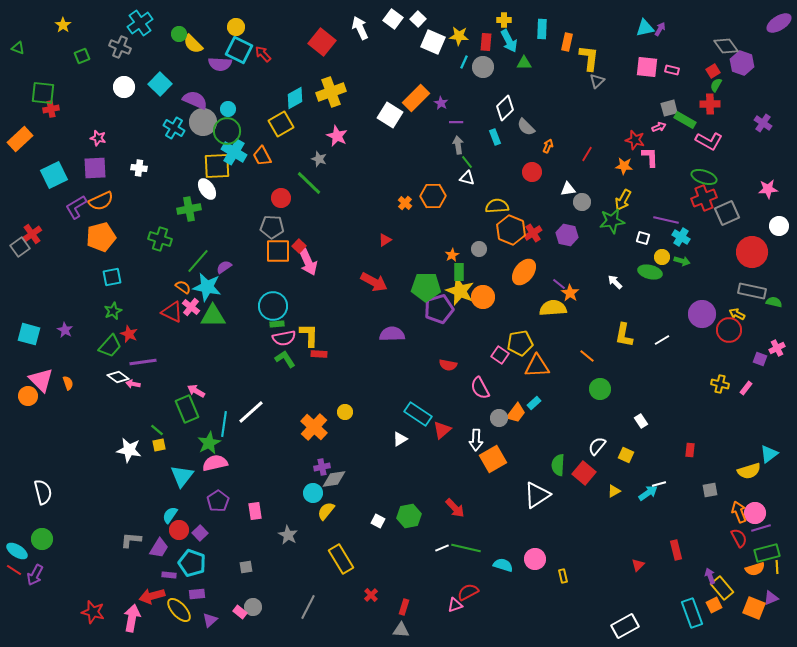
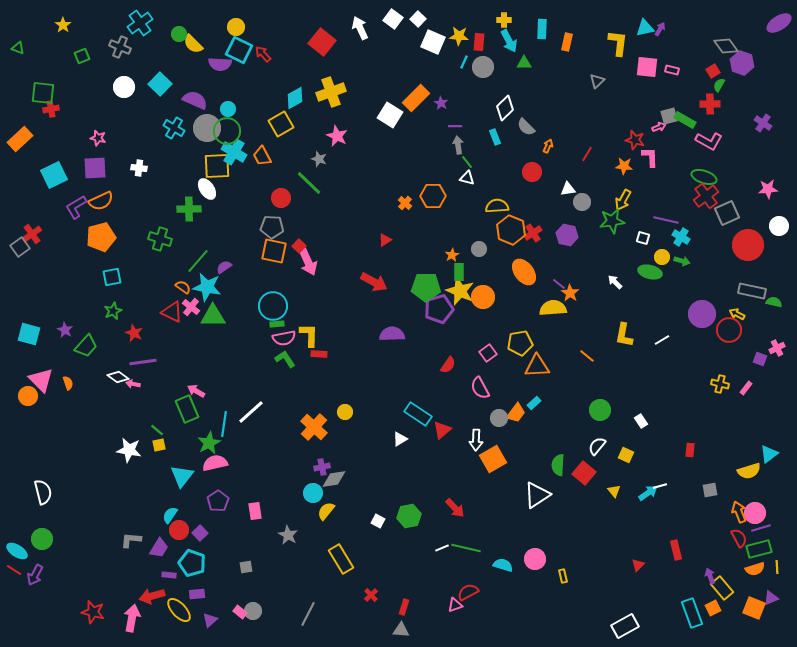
red rectangle at (486, 42): moved 7 px left
yellow L-shape at (589, 58): moved 29 px right, 15 px up
green semicircle at (716, 85): moved 3 px right
gray square at (669, 108): moved 8 px down
gray circle at (203, 122): moved 4 px right, 6 px down
purple line at (456, 122): moved 1 px left, 4 px down
red cross at (704, 198): moved 2 px right, 2 px up; rotated 15 degrees counterclockwise
green cross at (189, 209): rotated 10 degrees clockwise
orange square at (278, 251): moved 4 px left; rotated 12 degrees clockwise
red circle at (752, 252): moved 4 px left, 7 px up
orange ellipse at (524, 272): rotated 76 degrees counterclockwise
red star at (129, 334): moved 5 px right, 1 px up
green trapezoid at (110, 346): moved 24 px left
pink square at (500, 355): moved 12 px left, 2 px up; rotated 18 degrees clockwise
red semicircle at (448, 365): rotated 66 degrees counterclockwise
green circle at (600, 389): moved 21 px down
white line at (659, 484): moved 1 px right, 2 px down
yellow triangle at (614, 491): rotated 40 degrees counterclockwise
green rectangle at (767, 553): moved 8 px left, 4 px up
orange square at (714, 605): moved 1 px left, 3 px down
gray circle at (253, 607): moved 4 px down
gray line at (308, 607): moved 7 px down
